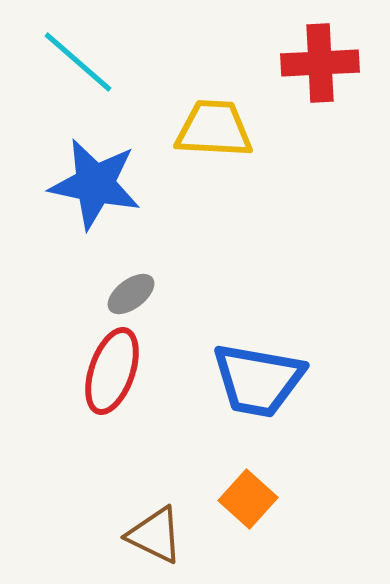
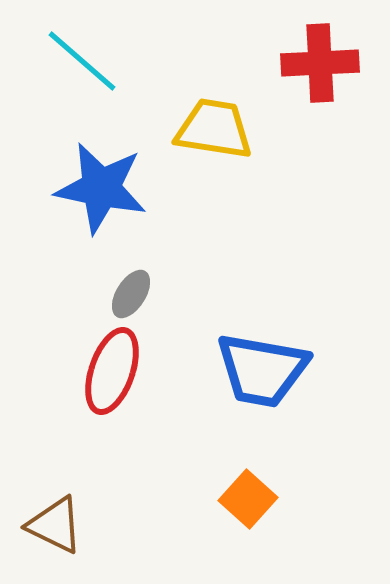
cyan line: moved 4 px right, 1 px up
yellow trapezoid: rotated 6 degrees clockwise
blue star: moved 6 px right, 4 px down
gray ellipse: rotated 21 degrees counterclockwise
blue trapezoid: moved 4 px right, 10 px up
brown triangle: moved 100 px left, 10 px up
